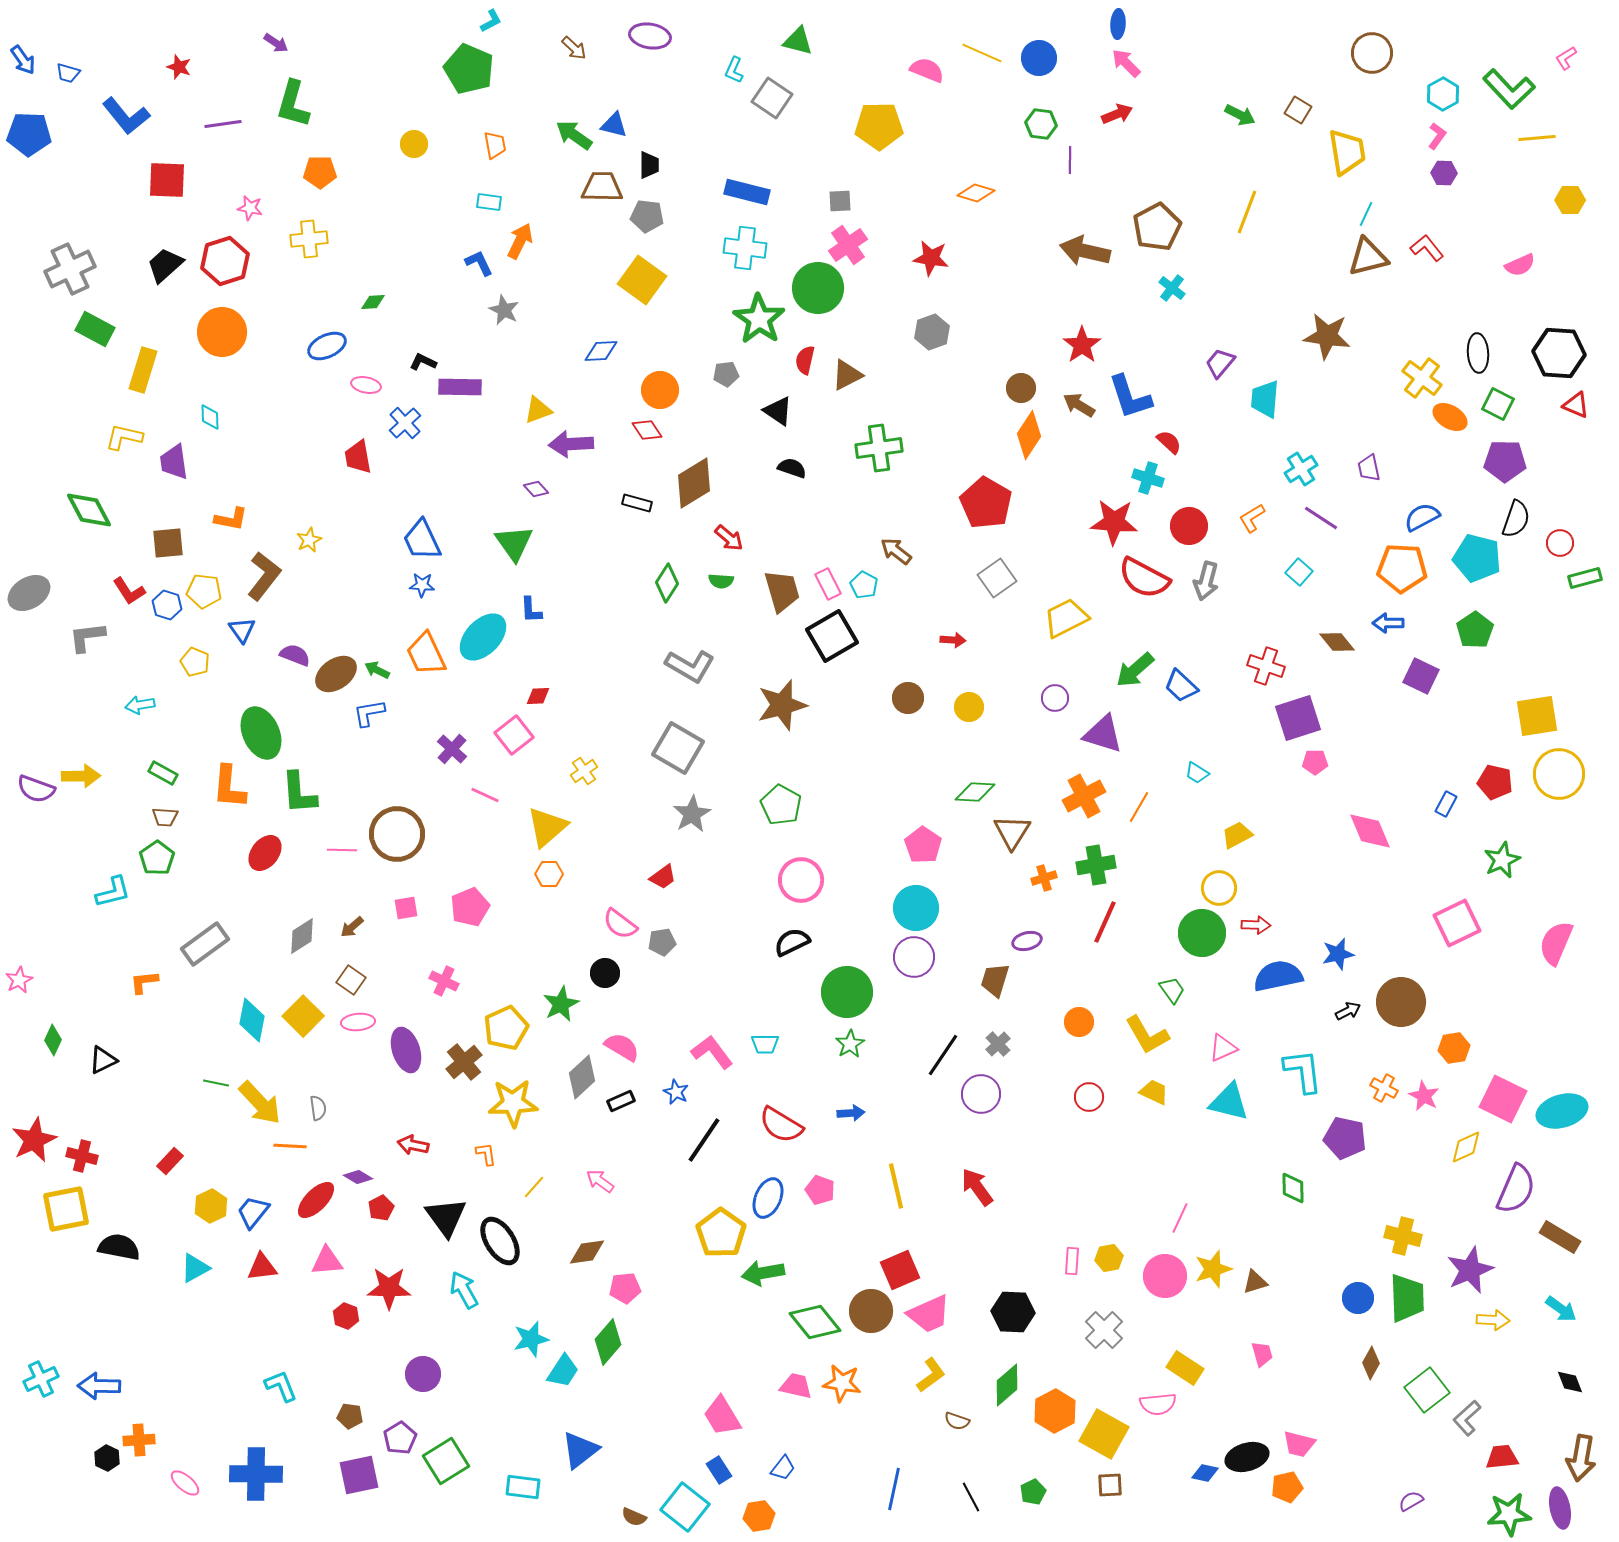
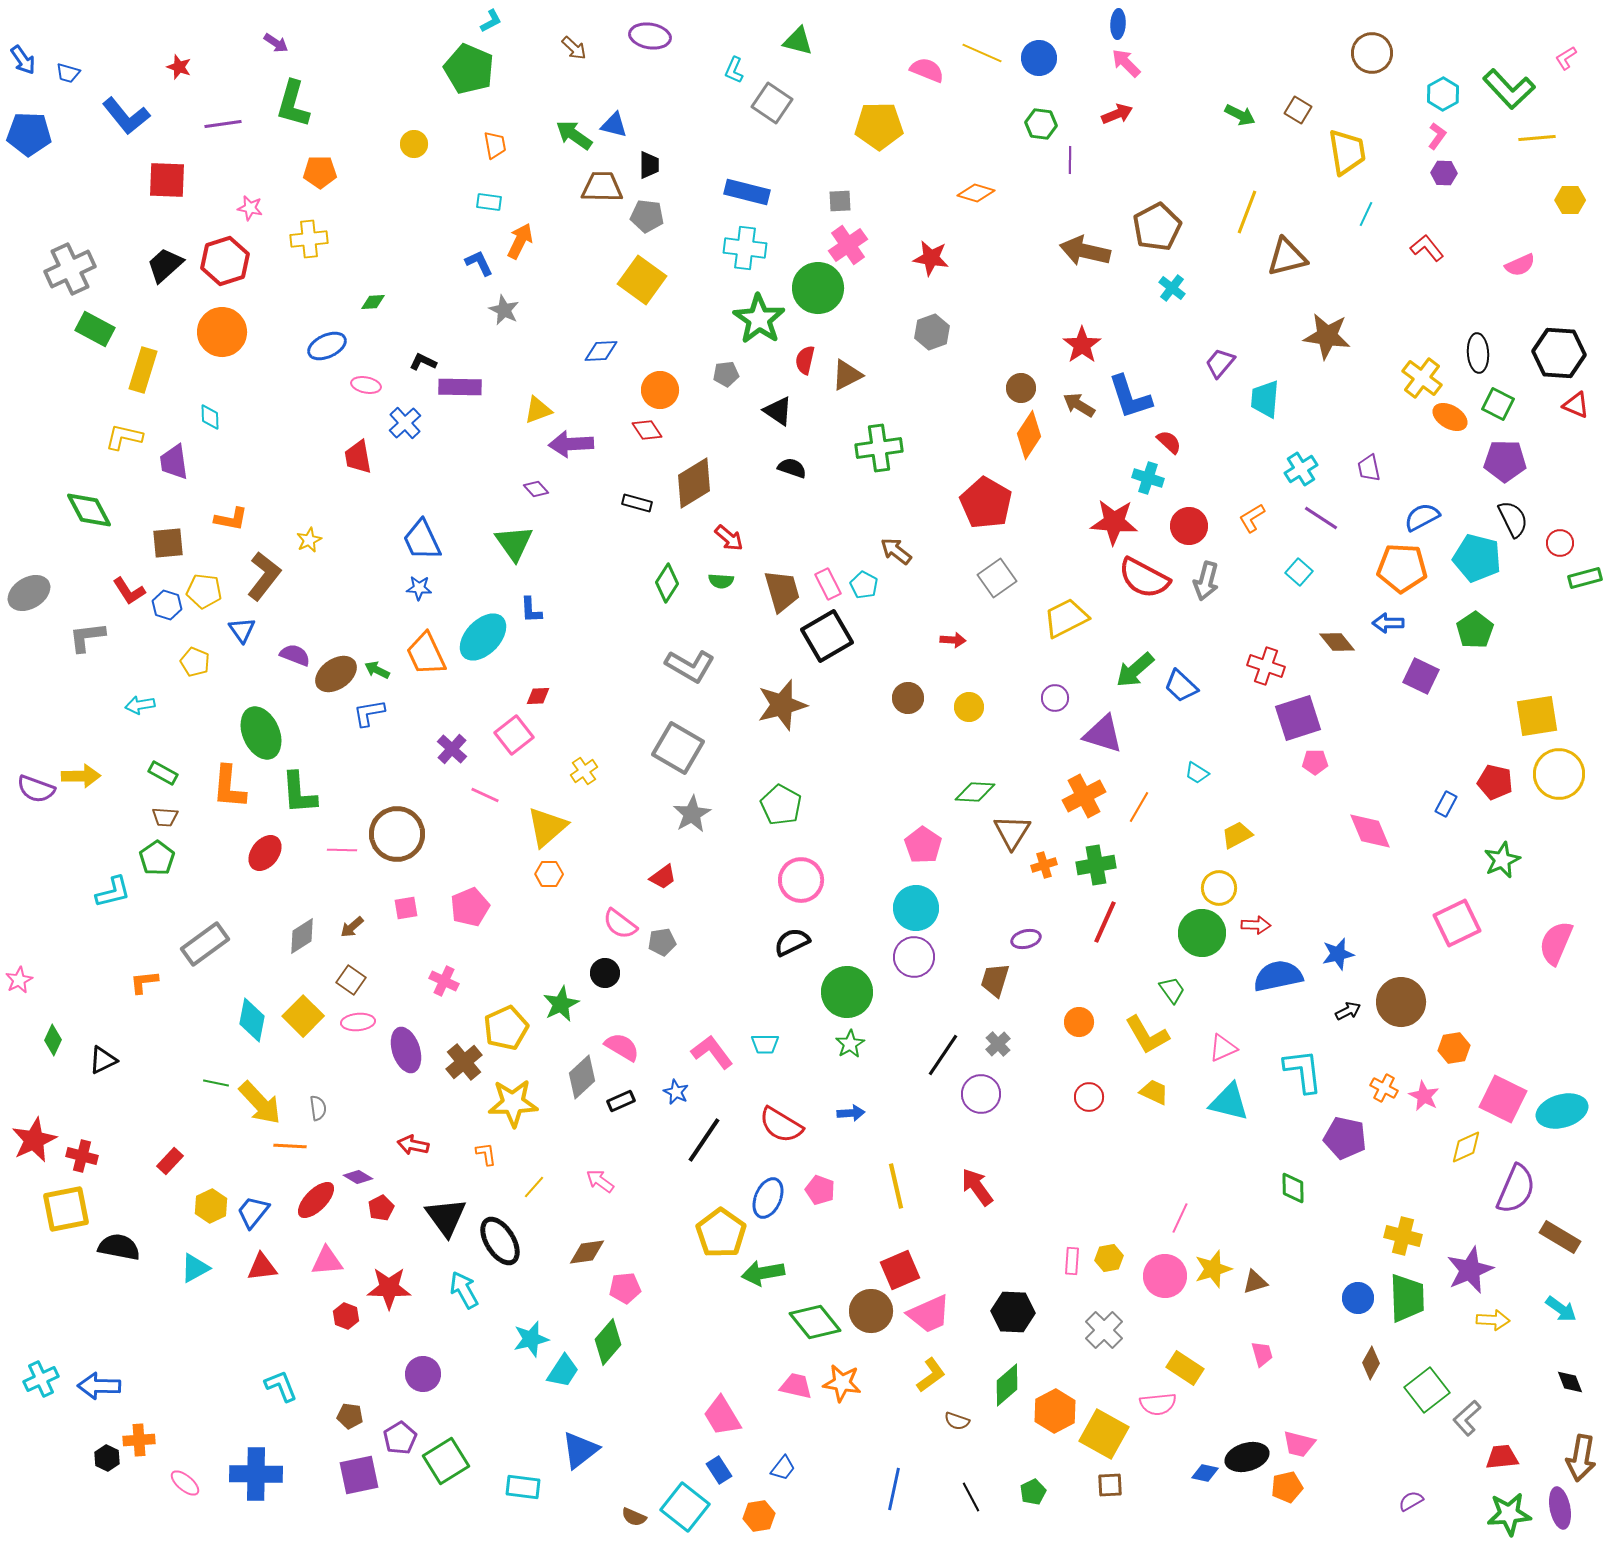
gray square at (772, 98): moved 5 px down
brown triangle at (1368, 257): moved 81 px left
black semicircle at (1516, 519): moved 3 px left; rotated 45 degrees counterclockwise
blue star at (422, 585): moved 3 px left, 3 px down
black square at (832, 636): moved 5 px left
orange cross at (1044, 878): moved 13 px up
purple ellipse at (1027, 941): moved 1 px left, 2 px up
